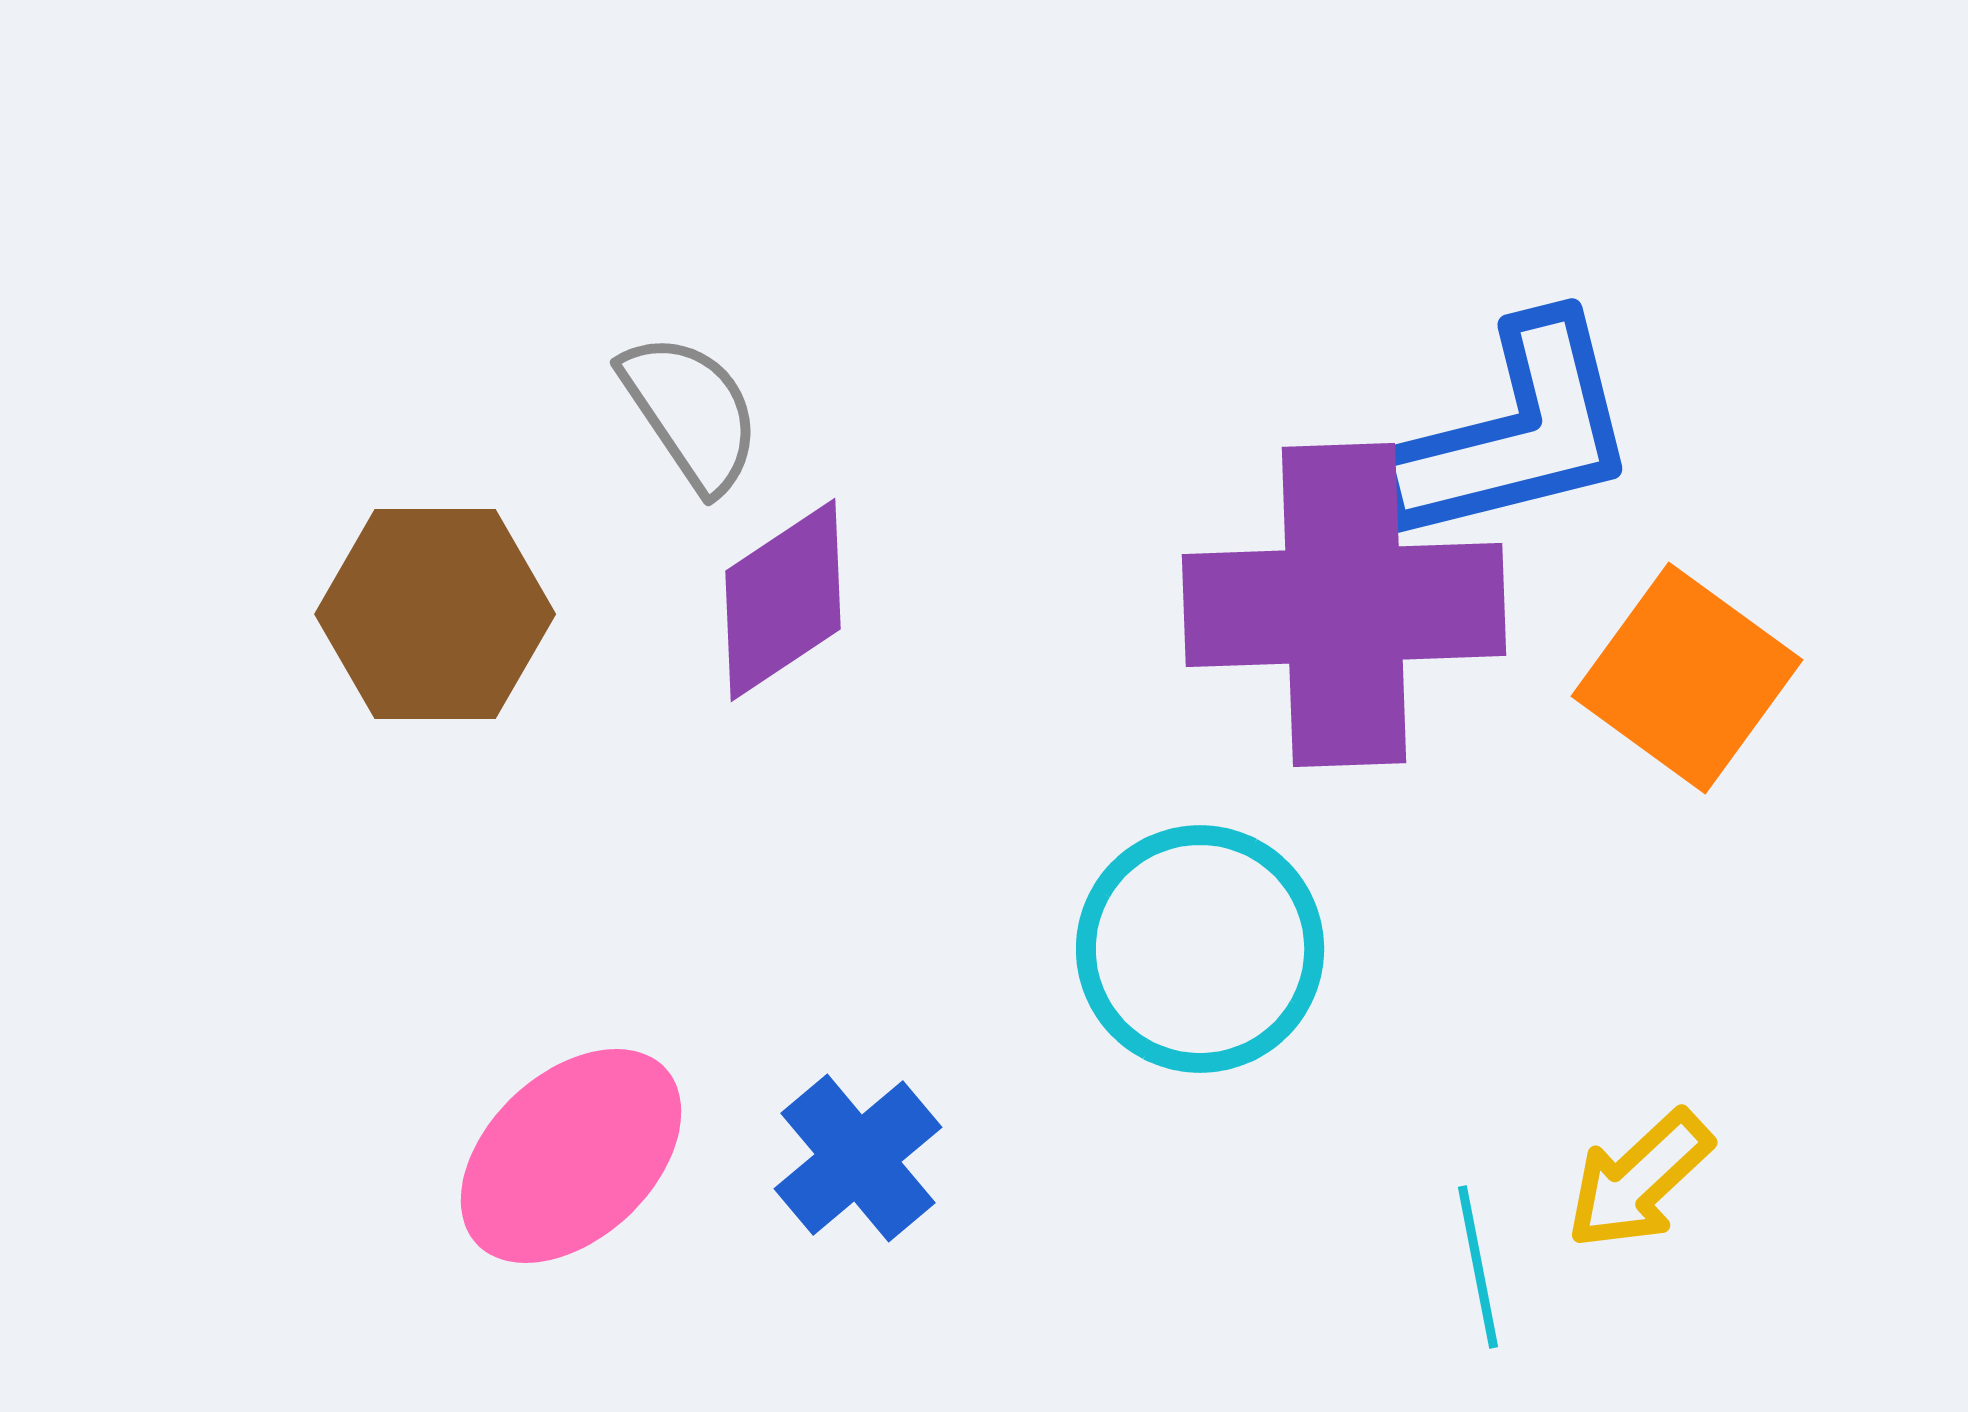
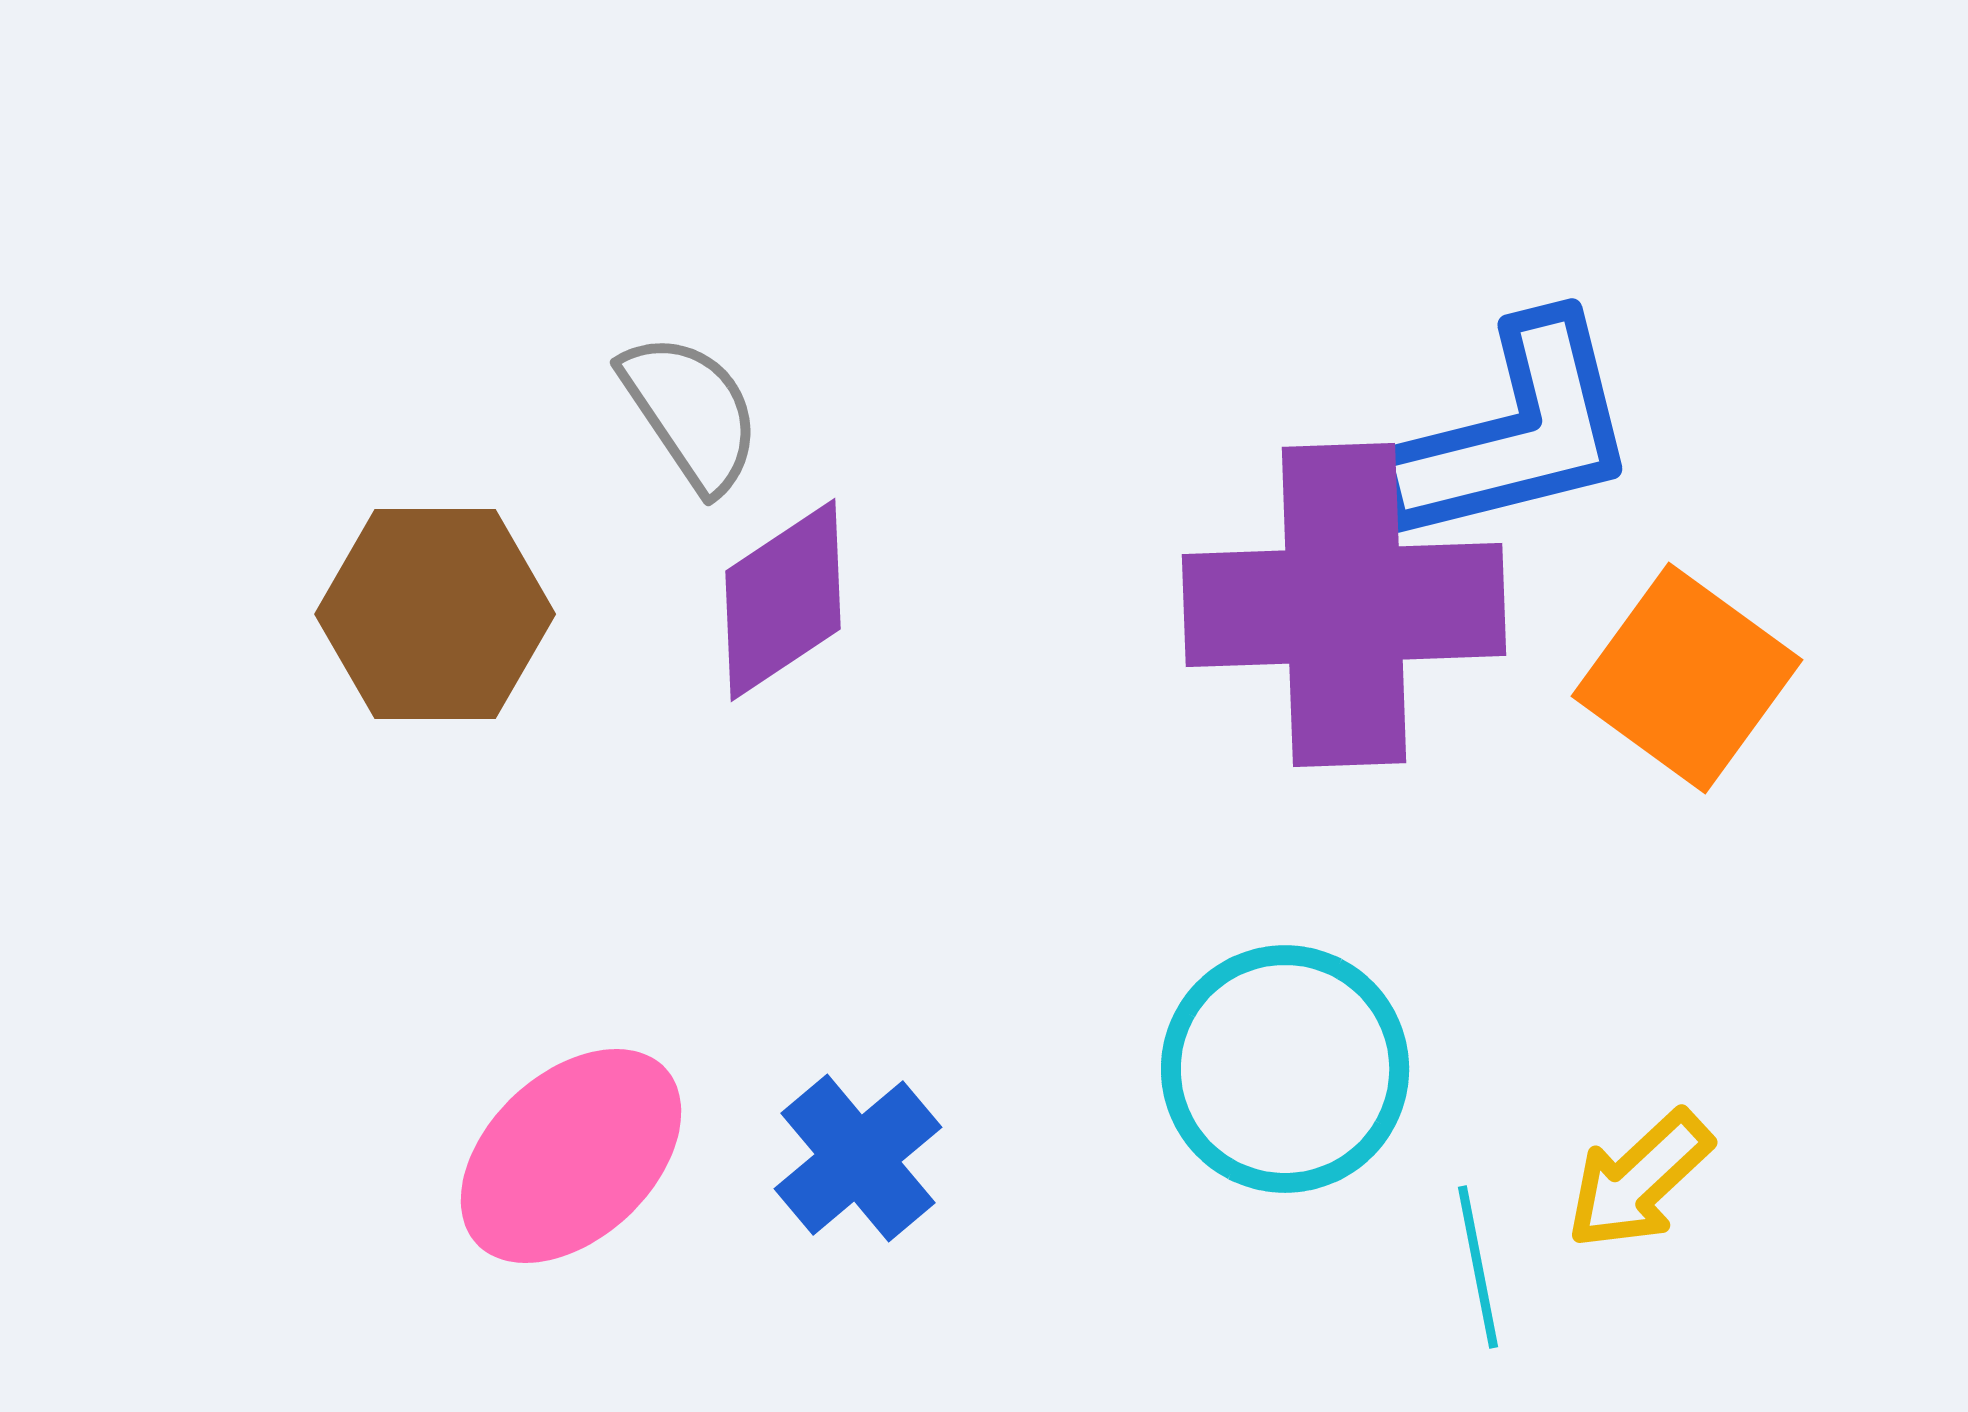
cyan circle: moved 85 px right, 120 px down
